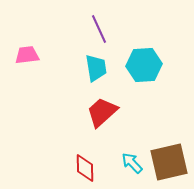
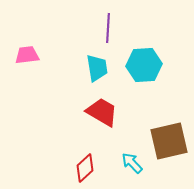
purple line: moved 9 px right, 1 px up; rotated 28 degrees clockwise
cyan trapezoid: moved 1 px right
red trapezoid: rotated 72 degrees clockwise
brown square: moved 21 px up
red diamond: rotated 48 degrees clockwise
